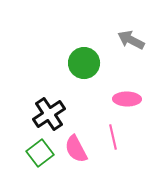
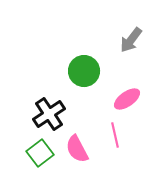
gray arrow: rotated 80 degrees counterclockwise
green circle: moved 8 px down
pink ellipse: rotated 36 degrees counterclockwise
pink line: moved 2 px right, 2 px up
pink semicircle: moved 1 px right
